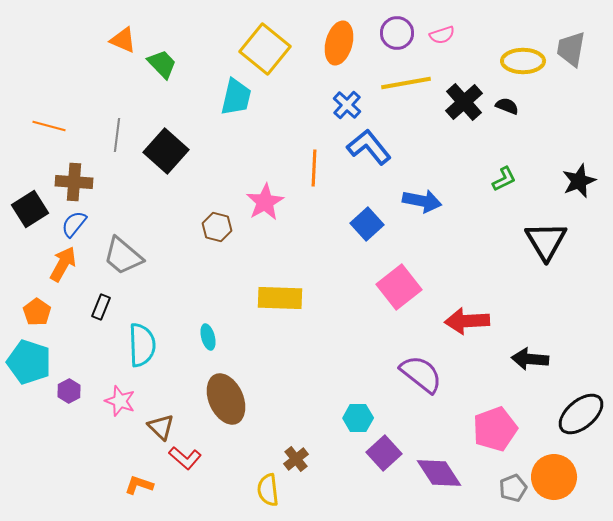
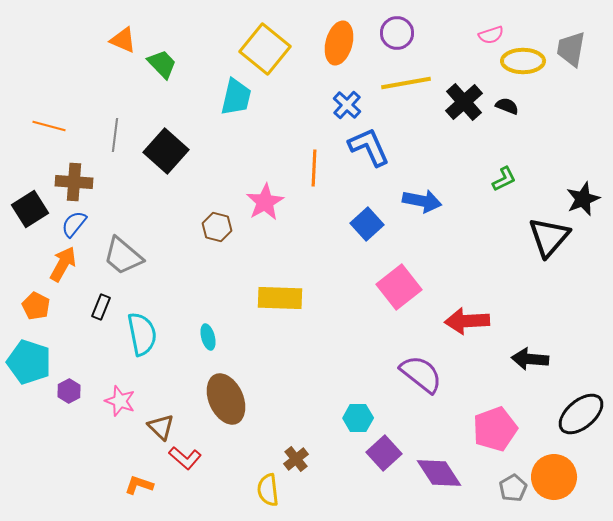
pink semicircle at (442, 35): moved 49 px right
gray line at (117, 135): moved 2 px left
blue L-shape at (369, 147): rotated 15 degrees clockwise
black star at (579, 181): moved 4 px right, 18 px down
black triangle at (546, 241): moved 3 px right, 4 px up; rotated 12 degrees clockwise
orange pentagon at (37, 312): moved 1 px left, 6 px up; rotated 8 degrees counterclockwise
cyan semicircle at (142, 345): moved 11 px up; rotated 9 degrees counterclockwise
gray pentagon at (513, 488): rotated 8 degrees counterclockwise
